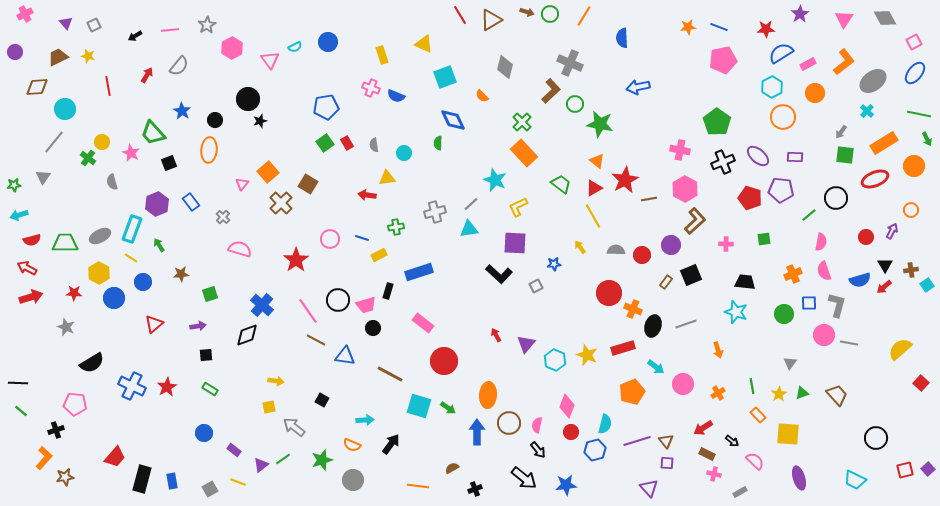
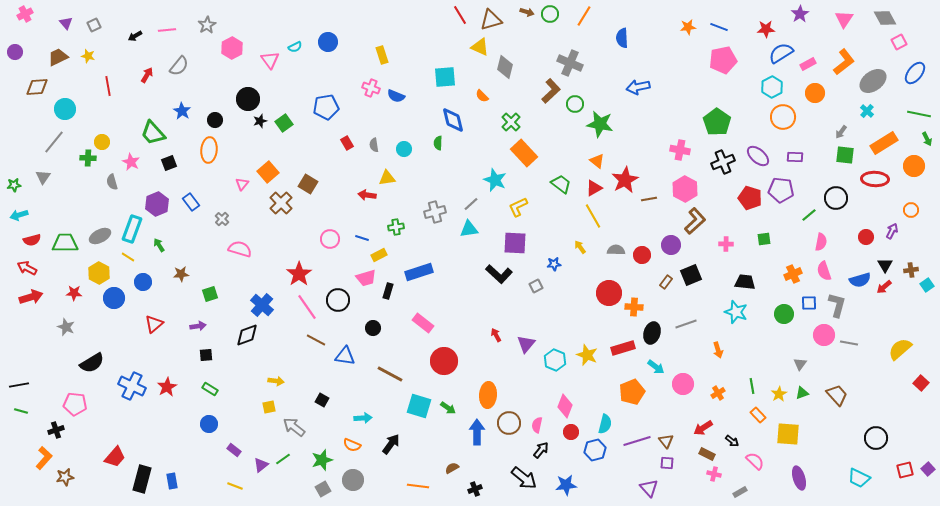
brown triangle at (491, 20): rotated 15 degrees clockwise
pink line at (170, 30): moved 3 px left
pink square at (914, 42): moved 15 px left
yellow triangle at (424, 44): moved 56 px right, 3 px down
cyan square at (445, 77): rotated 15 degrees clockwise
blue diamond at (453, 120): rotated 12 degrees clockwise
green cross at (522, 122): moved 11 px left
green square at (325, 143): moved 41 px left, 20 px up
pink star at (131, 153): moved 9 px down
cyan circle at (404, 153): moved 4 px up
green cross at (88, 158): rotated 35 degrees counterclockwise
red ellipse at (875, 179): rotated 24 degrees clockwise
gray cross at (223, 217): moved 1 px left, 2 px down
yellow line at (131, 258): moved 3 px left, 1 px up
red star at (296, 260): moved 3 px right, 14 px down
pink trapezoid at (366, 305): moved 27 px up
orange cross at (633, 309): moved 1 px right, 2 px up; rotated 18 degrees counterclockwise
pink line at (308, 311): moved 1 px left, 4 px up
black ellipse at (653, 326): moved 1 px left, 7 px down
gray triangle at (790, 363): moved 10 px right, 1 px down
black line at (18, 383): moved 1 px right, 2 px down; rotated 12 degrees counterclockwise
pink diamond at (567, 406): moved 2 px left
green line at (21, 411): rotated 24 degrees counterclockwise
cyan arrow at (365, 420): moved 2 px left, 2 px up
blue circle at (204, 433): moved 5 px right, 9 px up
black arrow at (538, 450): moved 3 px right; rotated 102 degrees counterclockwise
cyan trapezoid at (855, 480): moved 4 px right, 2 px up
yellow line at (238, 482): moved 3 px left, 4 px down
gray square at (210, 489): moved 113 px right
